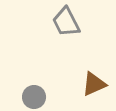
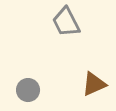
gray circle: moved 6 px left, 7 px up
